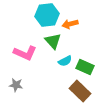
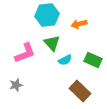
orange arrow: moved 9 px right
green triangle: moved 1 px left, 2 px down
pink L-shape: rotated 45 degrees counterclockwise
cyan semicircle: moved 1 px up
green rectangle: moved 8 px right, 7 px up
gray star: rotated 24 degrees counterclockwise
